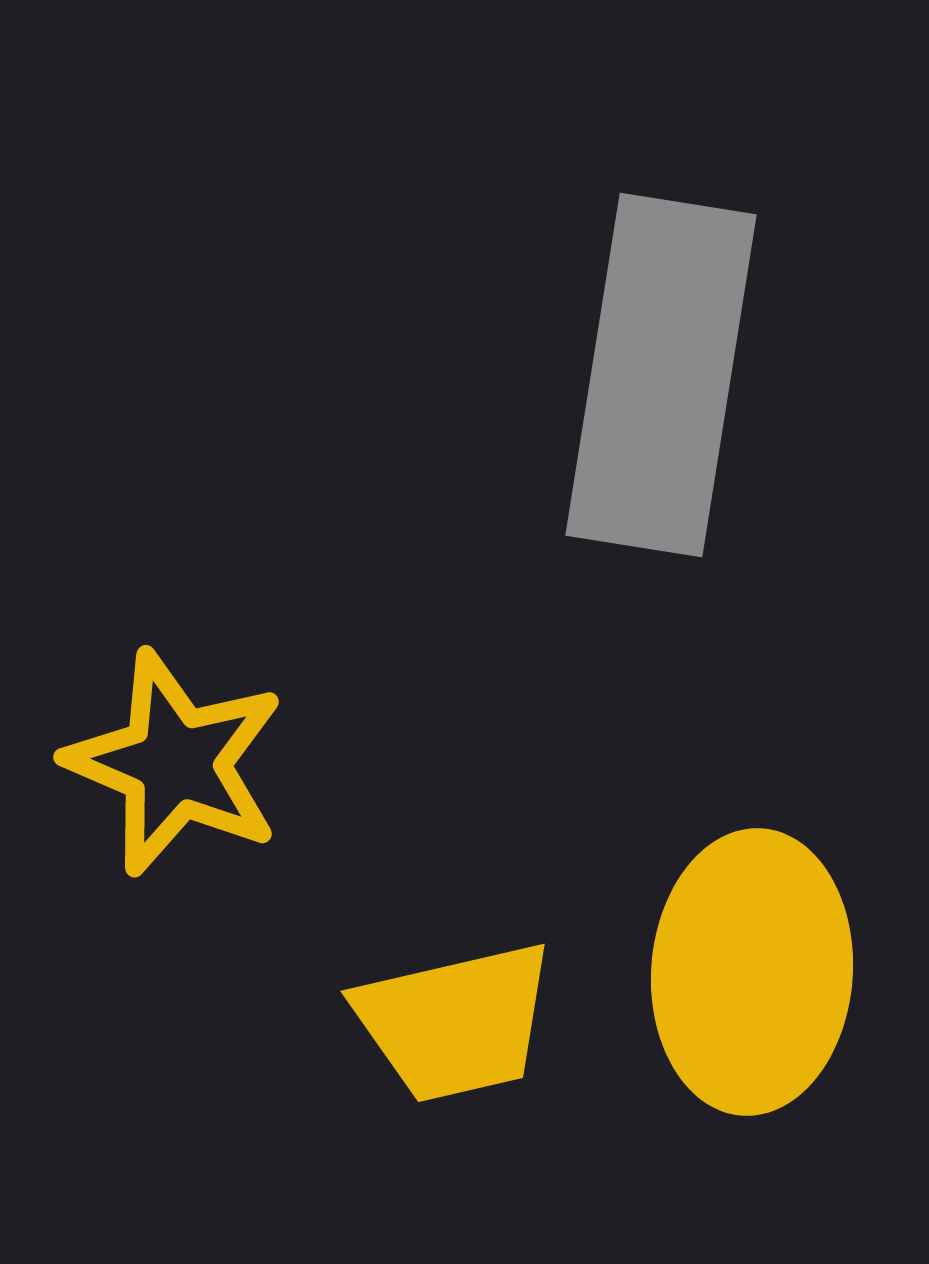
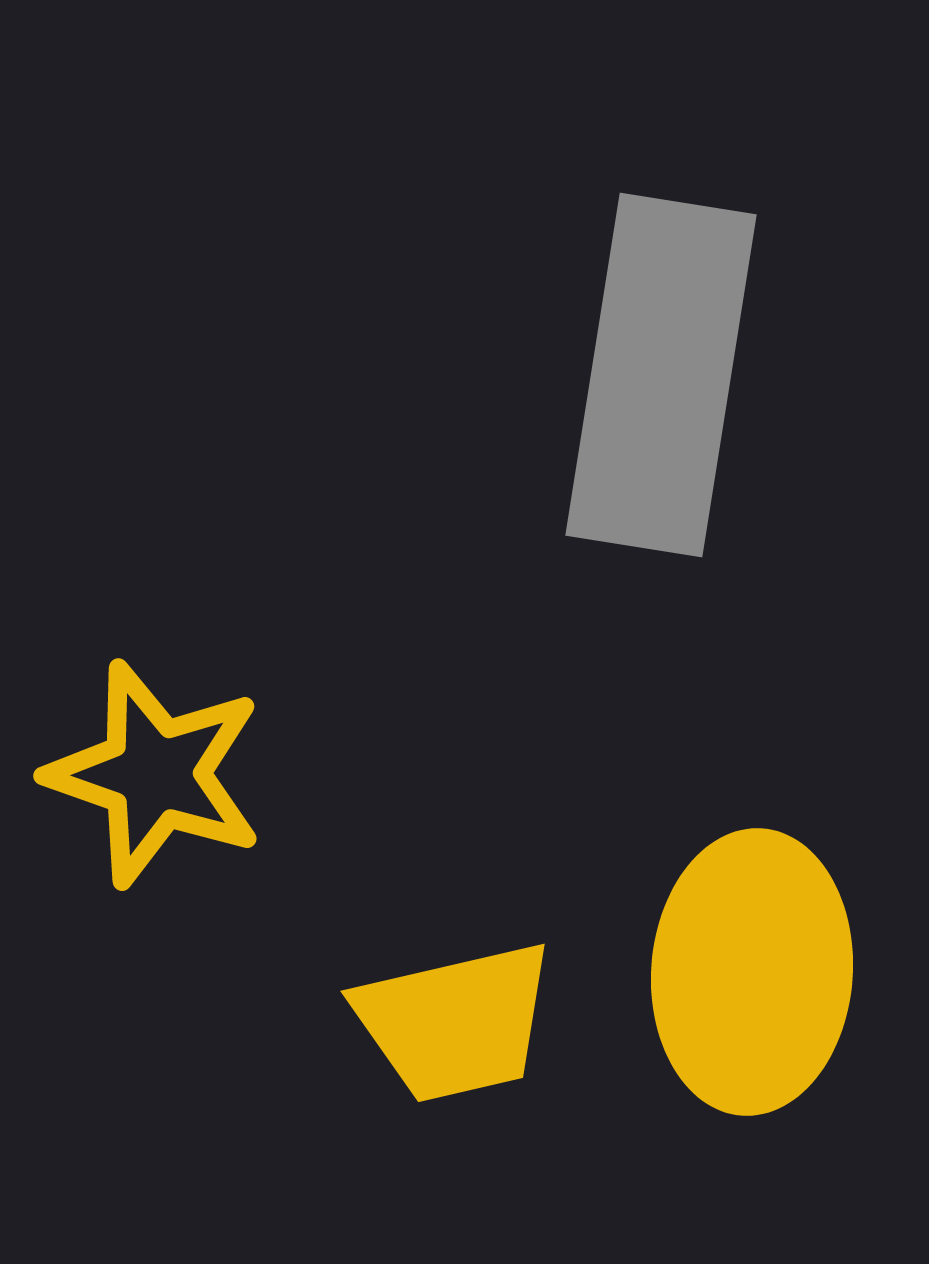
yellow star: moved 20 px left, 11 px down; rotated 4 degrees counterclockwise
